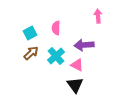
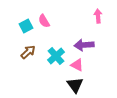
pink semicircle: moved 12 px left, 7 px up; rotated 32 degrees counterclockwise
cyan square: moved 4 px left, 7 px up
brown arrow: moved 3 px left, 1 px up
